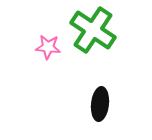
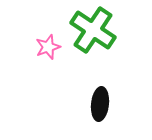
pink star: rotated 25 degrees counterclockwise
